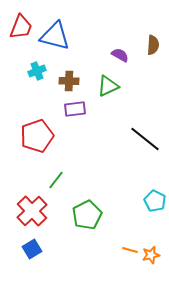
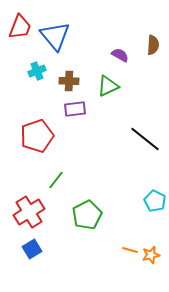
red trapezoid: moved 1 px left
blue triangle: rotated 36 degrees clockwise
red cross: moved 3 px left, 1 px down; rotated 12 degrees clockwise
